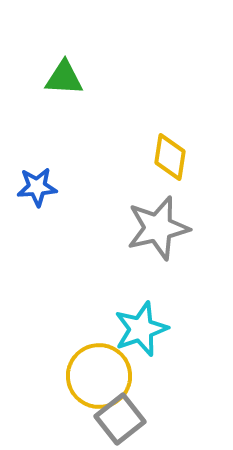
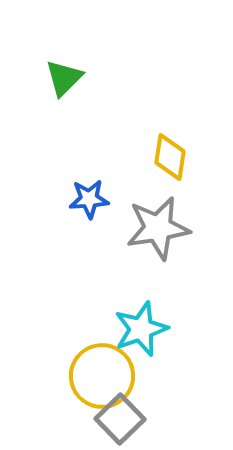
green triangle: rotated 48 degrees counterclockwise
blue star: moved 52 px right, 12 px down
gray star: rotated 4 degrees clockwise
yellow circle: moved 3 px right
gray square: rotated 6 degrees counterclockwise
